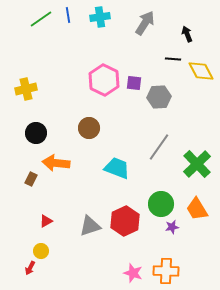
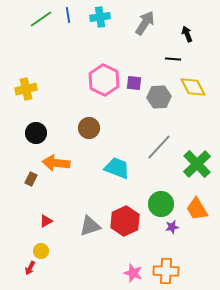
yellow diamond: moved 8 px left, 16 px down
gray line: rotated 8 degrees clockwise
